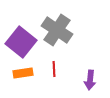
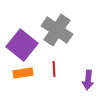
purple square: moved 1 px right, 3 px down
purple arrow: moved 2 px left
